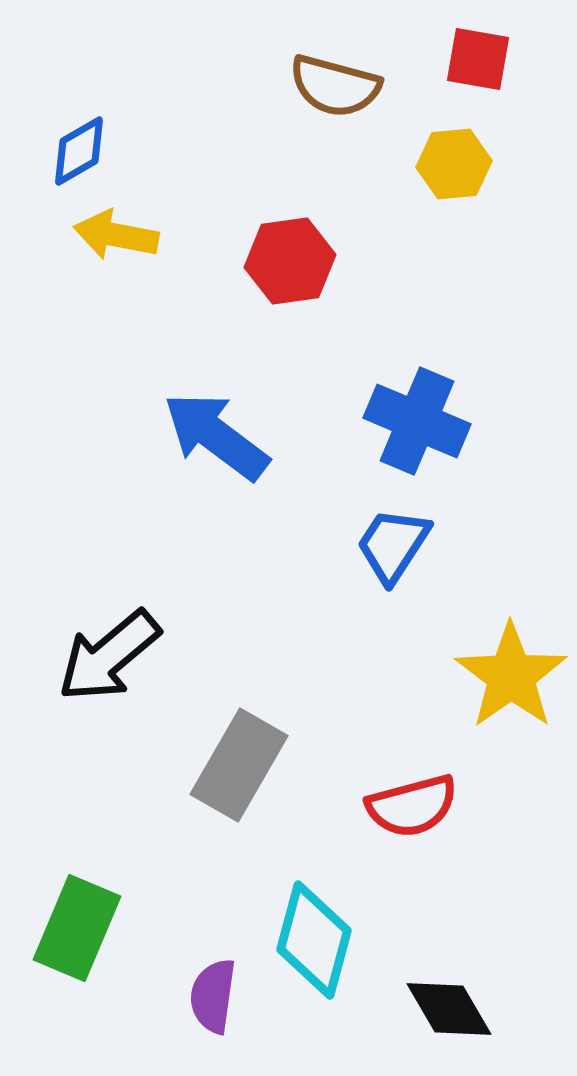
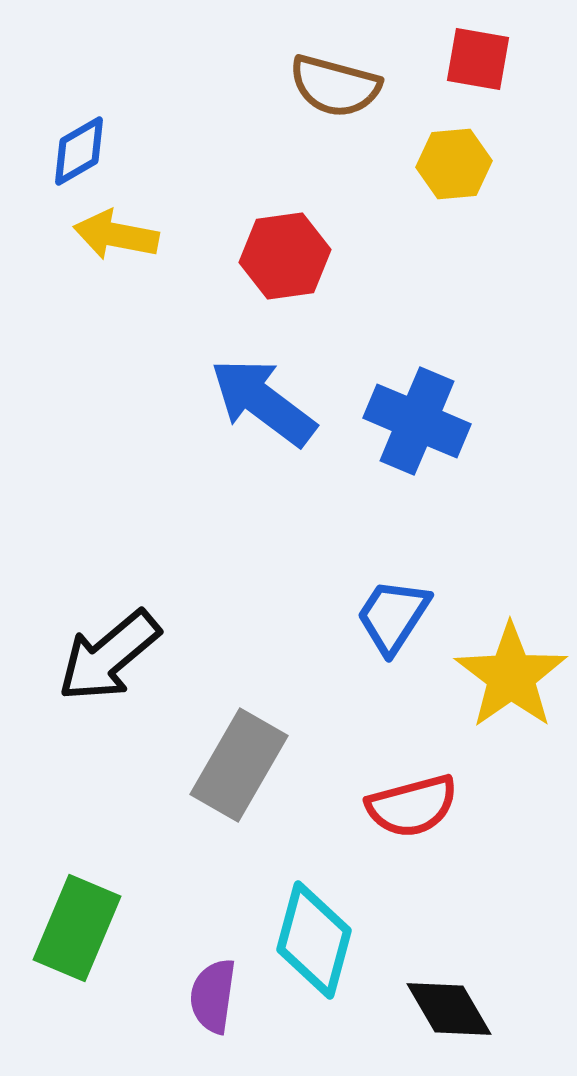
red hexagon: moved 5 px left, 5 px up
blue arrow: moved 47 px right, 34 px up
blue trapezoid: moved 71 px down
